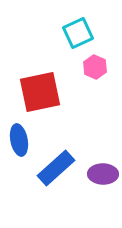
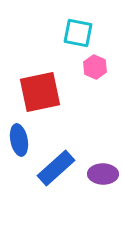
cyan square: rotated 36 degrees clockwise
